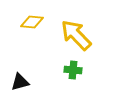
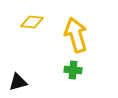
yellow arrow: rotated 28 degrees clockwise
black triangle: moved 2 px left
